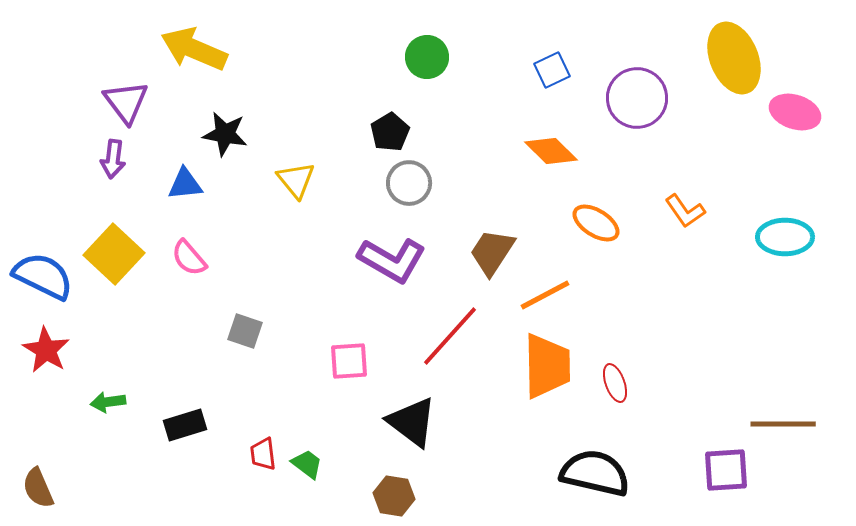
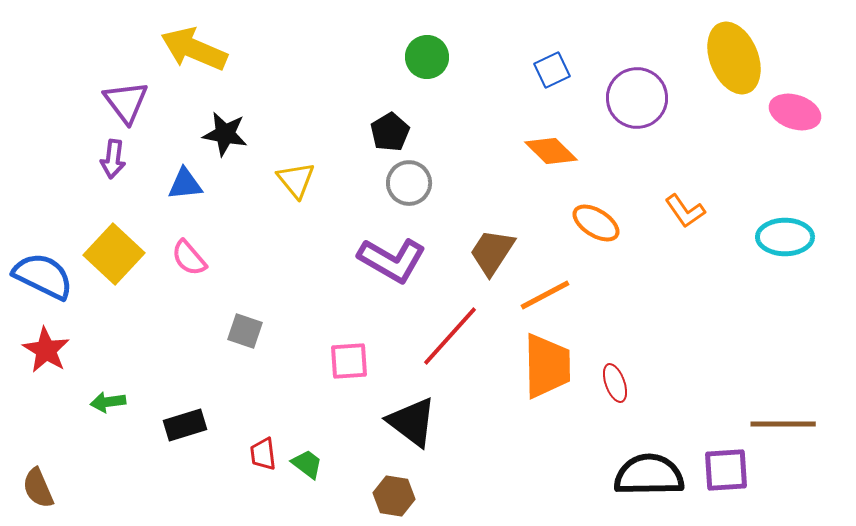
black semicircle: moved 54 px right, 2 px down; rotated 14 degrees counterclockwise
